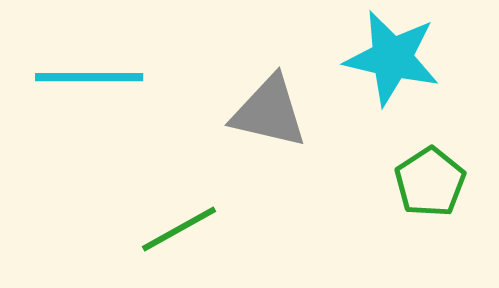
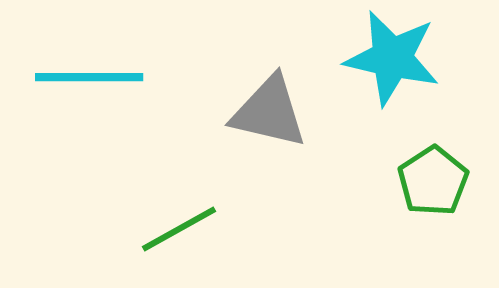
green pentagon: moved 3 px right, 1 px up
